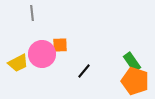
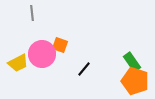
orange square: rotated 21 degrees clockwise
black line: moved 2 px up
